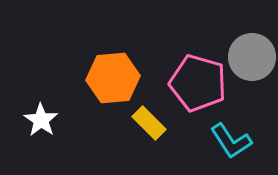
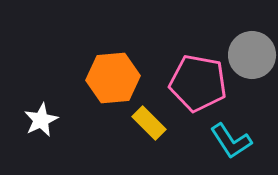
gray circle: moved 2 px up
pink pentagon: rotated 6 degrees counterclockwise
white star: rotated 12 degrees clockwise
